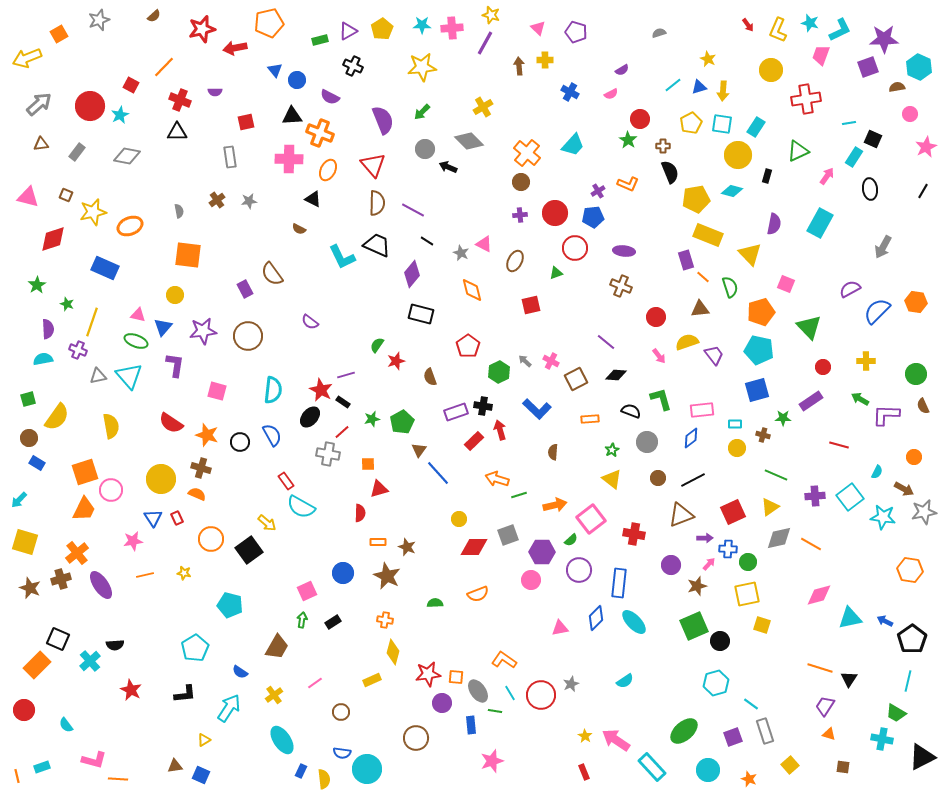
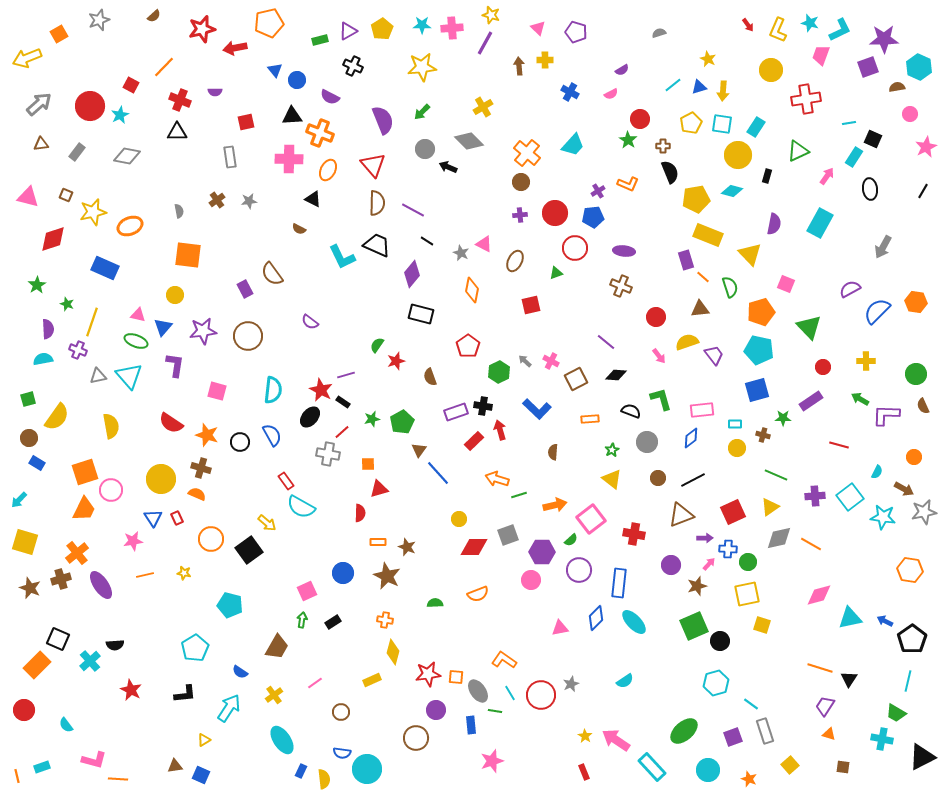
orange diamond at (472, 290): rotated 25 degrees clockwise
purple circle at (442, 703): moved 6 px left, 7 px down
